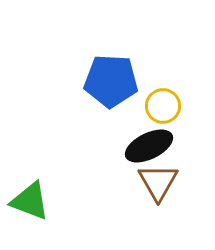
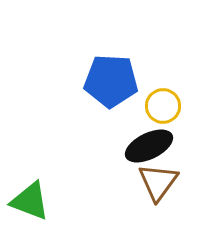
brown triangle: rotated 6 degrees clockwise
